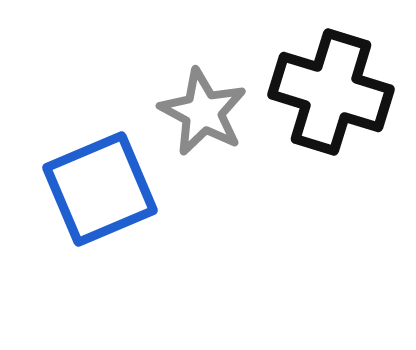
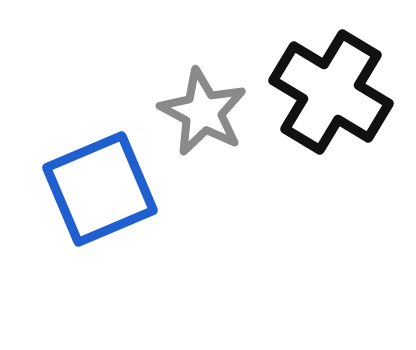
black cross: rotated 14 degrees clockwise
